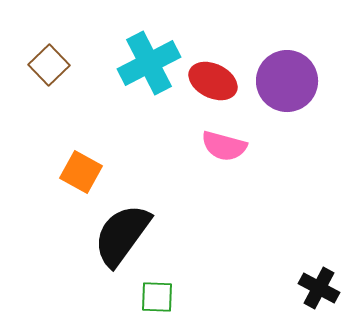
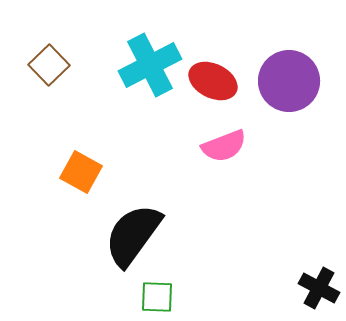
cyan cross: moved 1 px right, 2 px down
purple circle: moved 2 px right
pink semicircle: rotated 36 degrees counterclockwise
black semicircle: moved 11 px right
